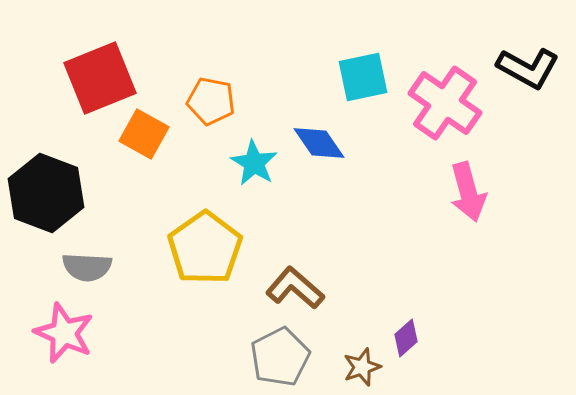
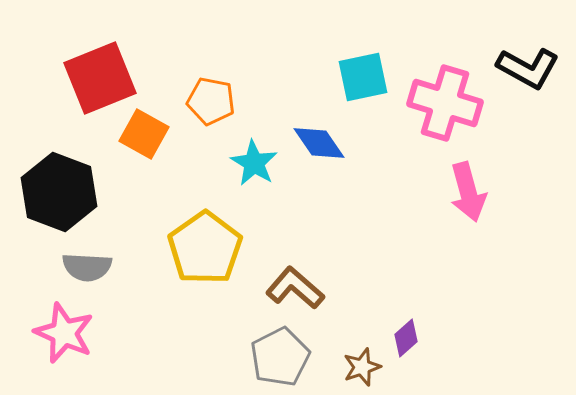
pink cross: rotated 18 degrees counterclockwise
black hexagon: moved 13 px right, 1 px up
